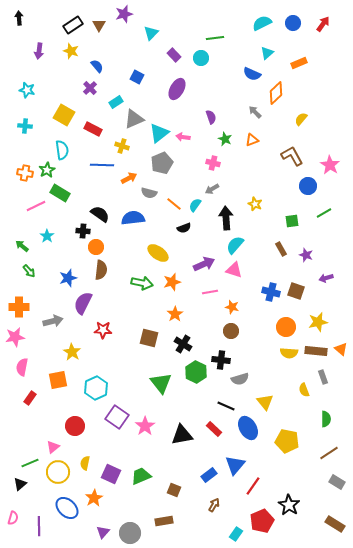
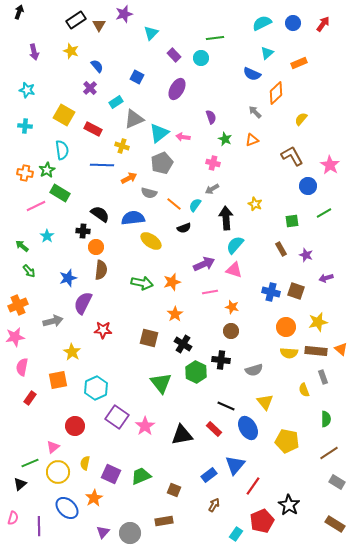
black arrow at (19, 18): moved 6 px up; rotated 24 degrees clockwise
black rectangle at (73, 25): moved 3 px right, 5 px up
purple arrow at (39, 51): moved 5 px left, 1 px down; rotated 21 degrees counterclockwise
yellow ellipse at (158, 253): moved 7 px left, 12 px up
orange cross at (19, 307): moved 1 px left, 2 px up; rotated 24 degrees counterclockwise
gray semicircle at (240, 379): moved 14 px right, 9 px up
